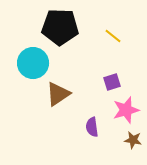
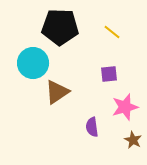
yellow line: moved 1 px left, 4 px up
purple square: moved 3 px left, 8 px up; rotated 12 degrees clockwise
brown triangle: moved 1 px left, 2 px up
pink star: moved 1 px left, 3 px up
brown star: rotated 18 degrees clockwise
